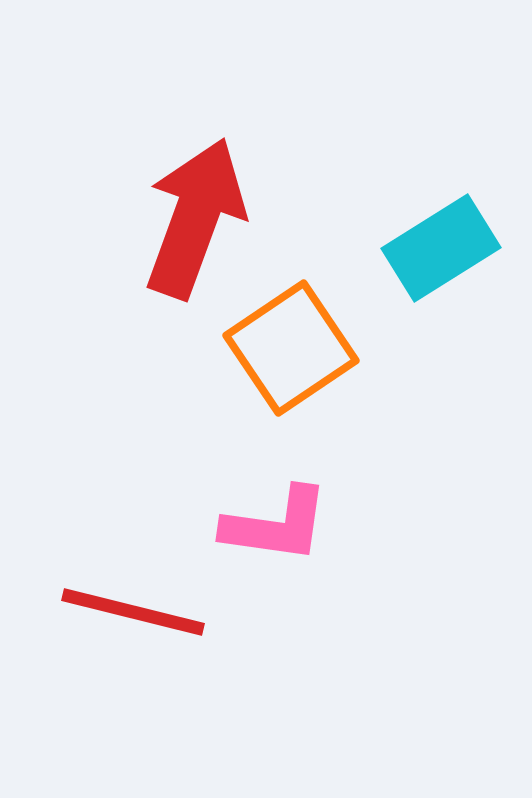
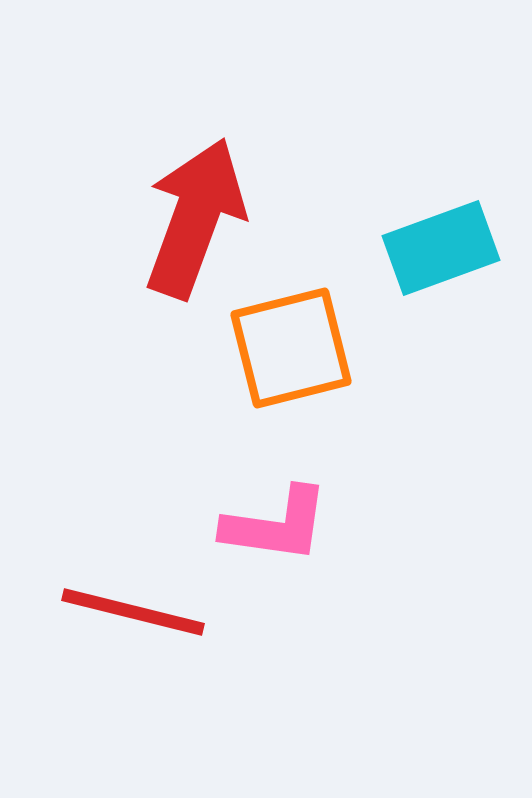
cyan rectangle: rotated 12 degrees clockwise
orange square: rotated 20 degrees clockwise
